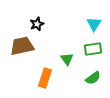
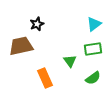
cyan triangle: rotated 21 degrees clockwise
brown trapezoid: moved 1 px left
green triangle: moved 3 px right, 2 px down
orange rectangle: rotated 42 degrees counterclockwise
